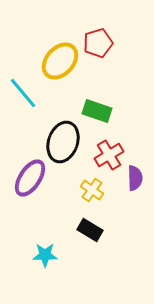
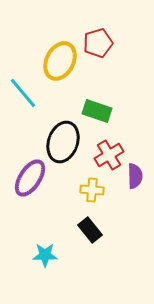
yellow ellipse: rotated 15 degrees counterclockwise
purple semicircle: moved 2 px up
yellow cross: rotated 30 degrees counterclockwise
black rectangle: rotated 20 degrees clockwise
